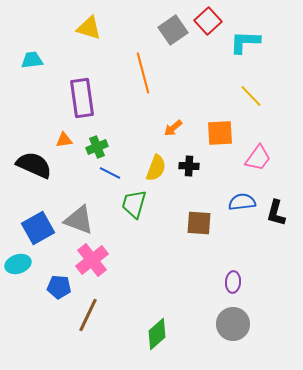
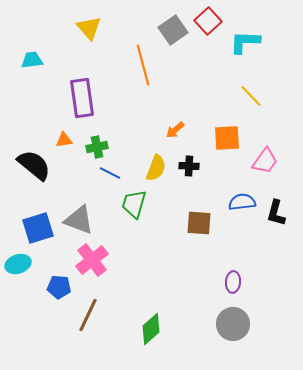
yellow triangle: rotated 32 degrees clockwise
orange line: moved 8 px up
orange arrow: moved 2 px right, 2 px down
orange square: moved 7 px right, 5 px down
green cross: rotated 10 degrees clockwise
pink trapezoid: moved 7 px right, 3 px down
black semicircle: rotated 15 degrees clockwise
blue square: rotated 12 degrees clockwise
green diamond: moved 6 px left, 5 px up
